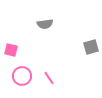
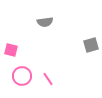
gray semicircle: moved 2 px up
gray square: moved 2 px up
pink line: moved 1 px left, 1 px down
